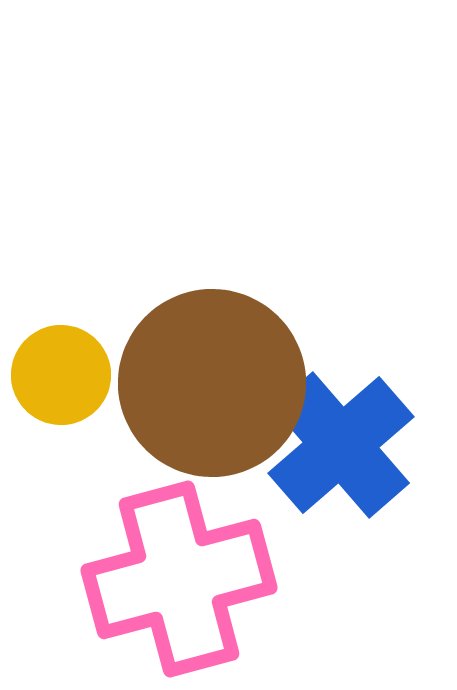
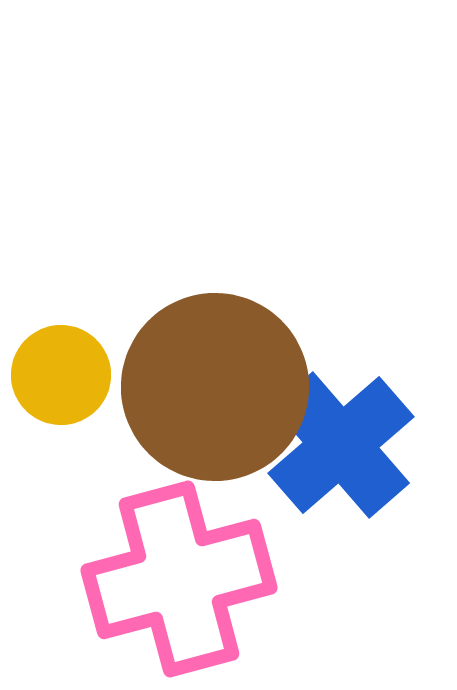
brown circle: moved 3 px right, 4 px down
